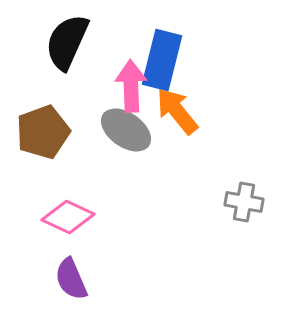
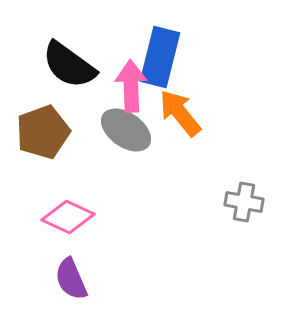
black semicircle: moved 2 px right, 23 px down; rotated 78 degrees counterclockwise
blue rectangle: moved 2 px left, 3 px up
orange arrow: moved 3 px right, 2 px down
